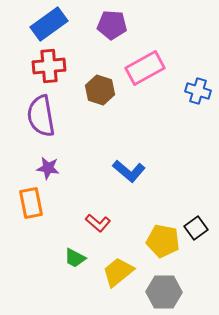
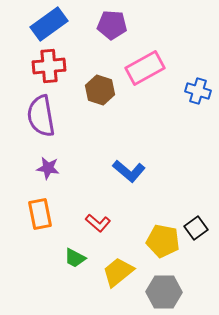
orange rectangle: moved 9 px right, 11 px down
